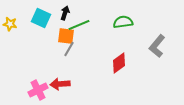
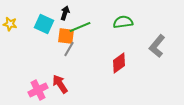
cyan square: moved 3 px right, 6 px down
green line: moved 1 px right, 2 px down
red arrow: rotated 60 degrees clockwise
